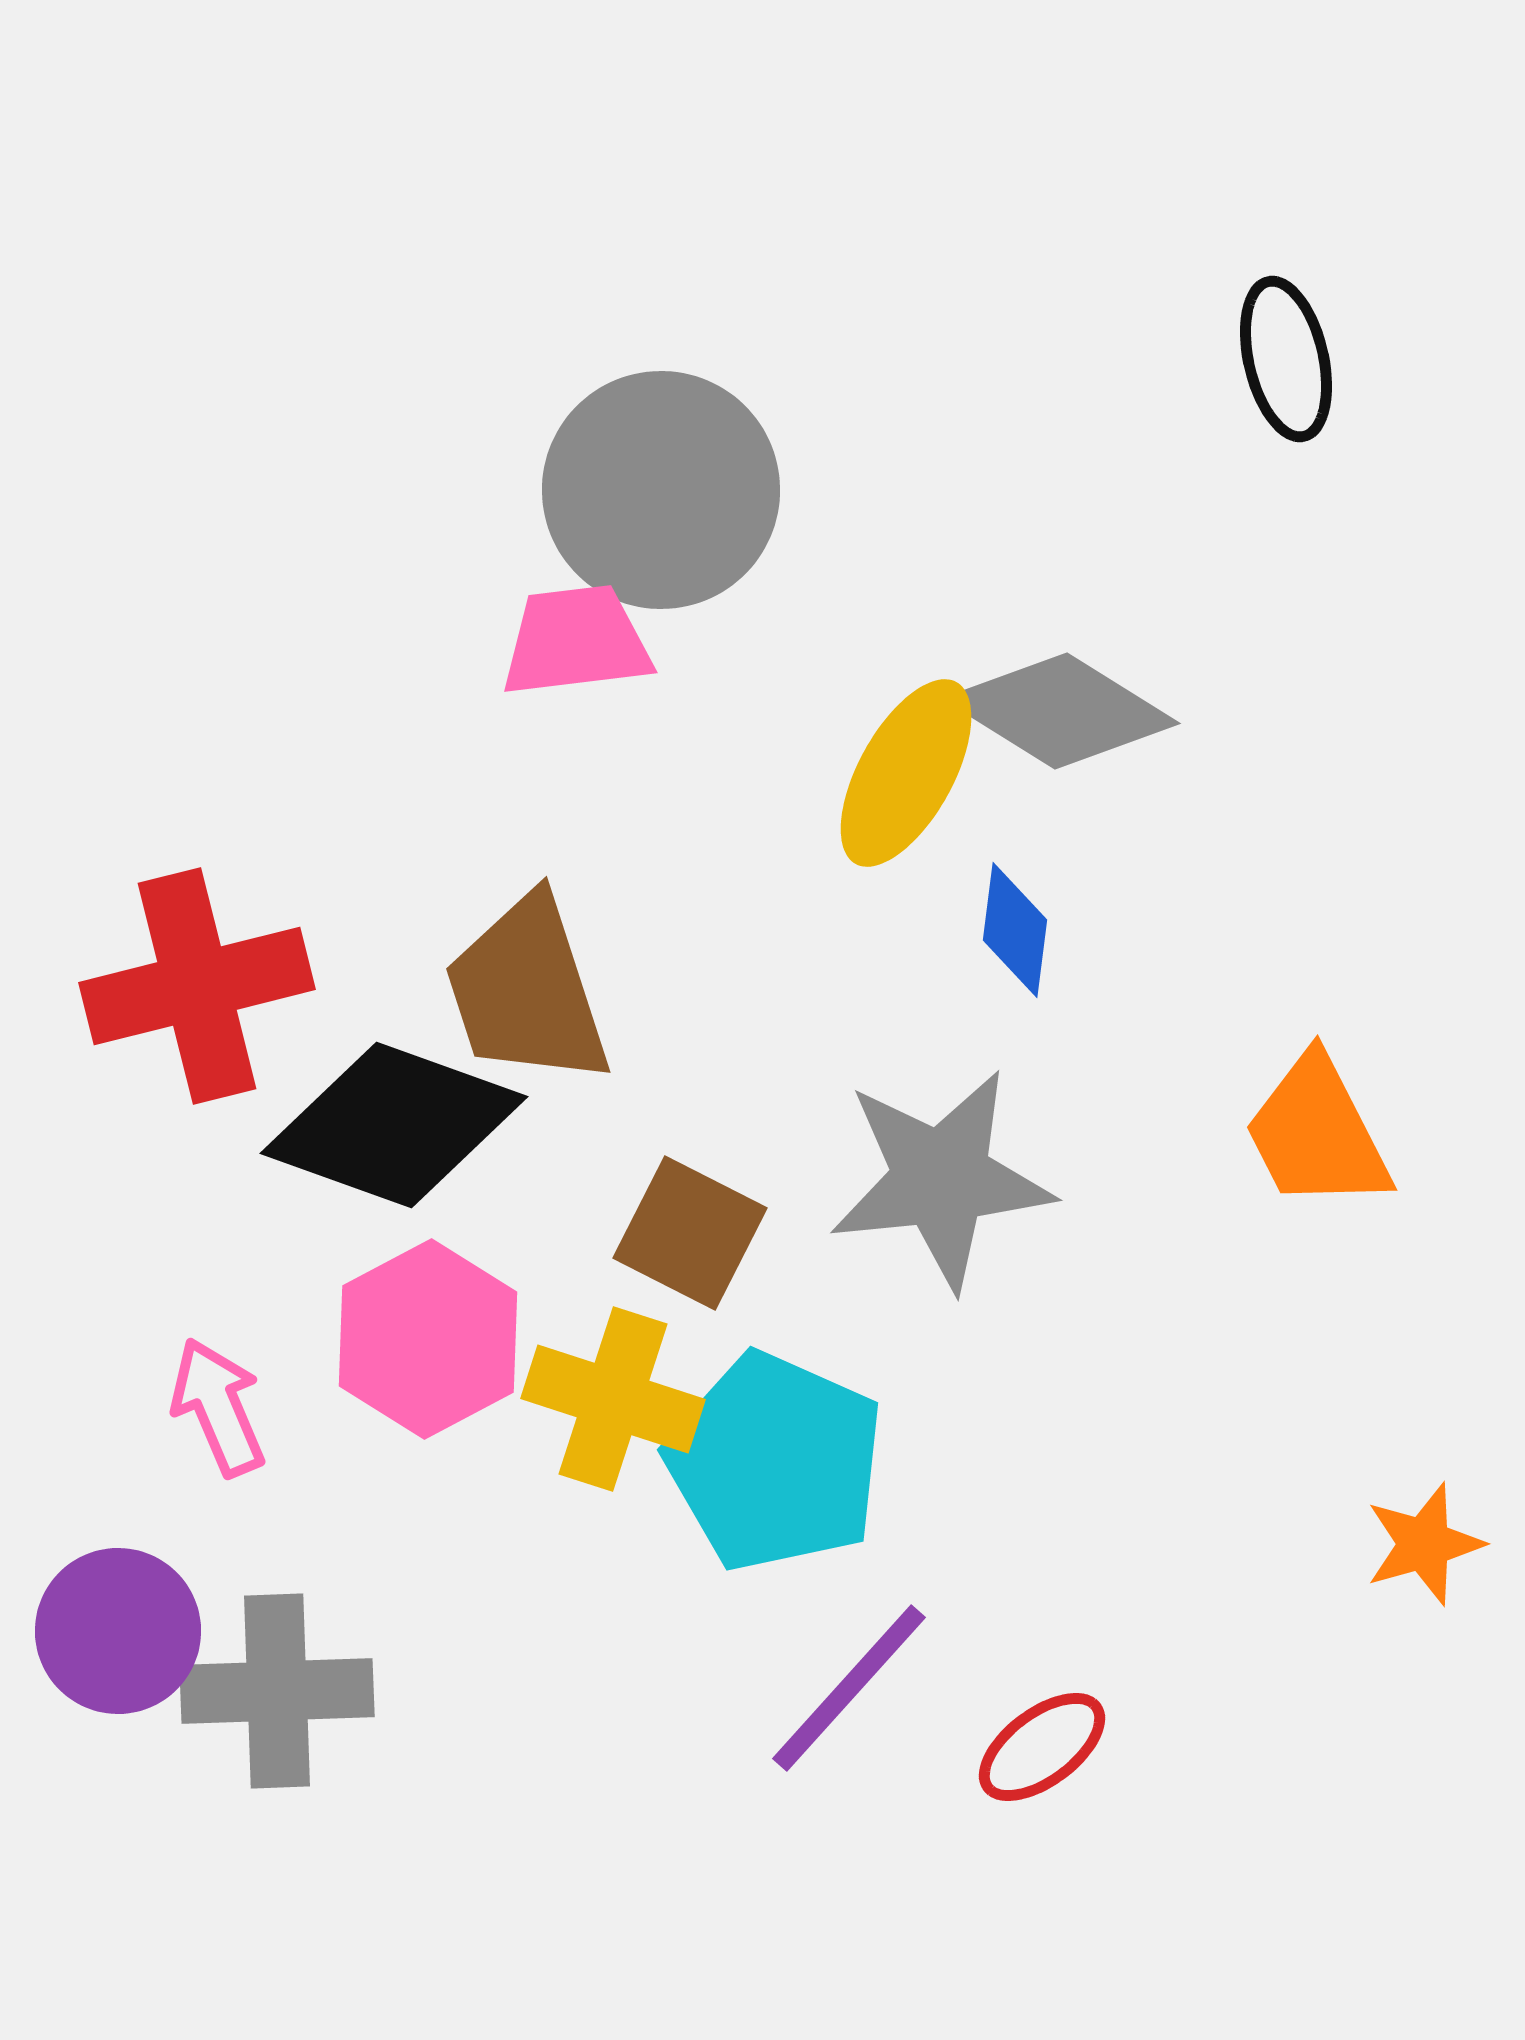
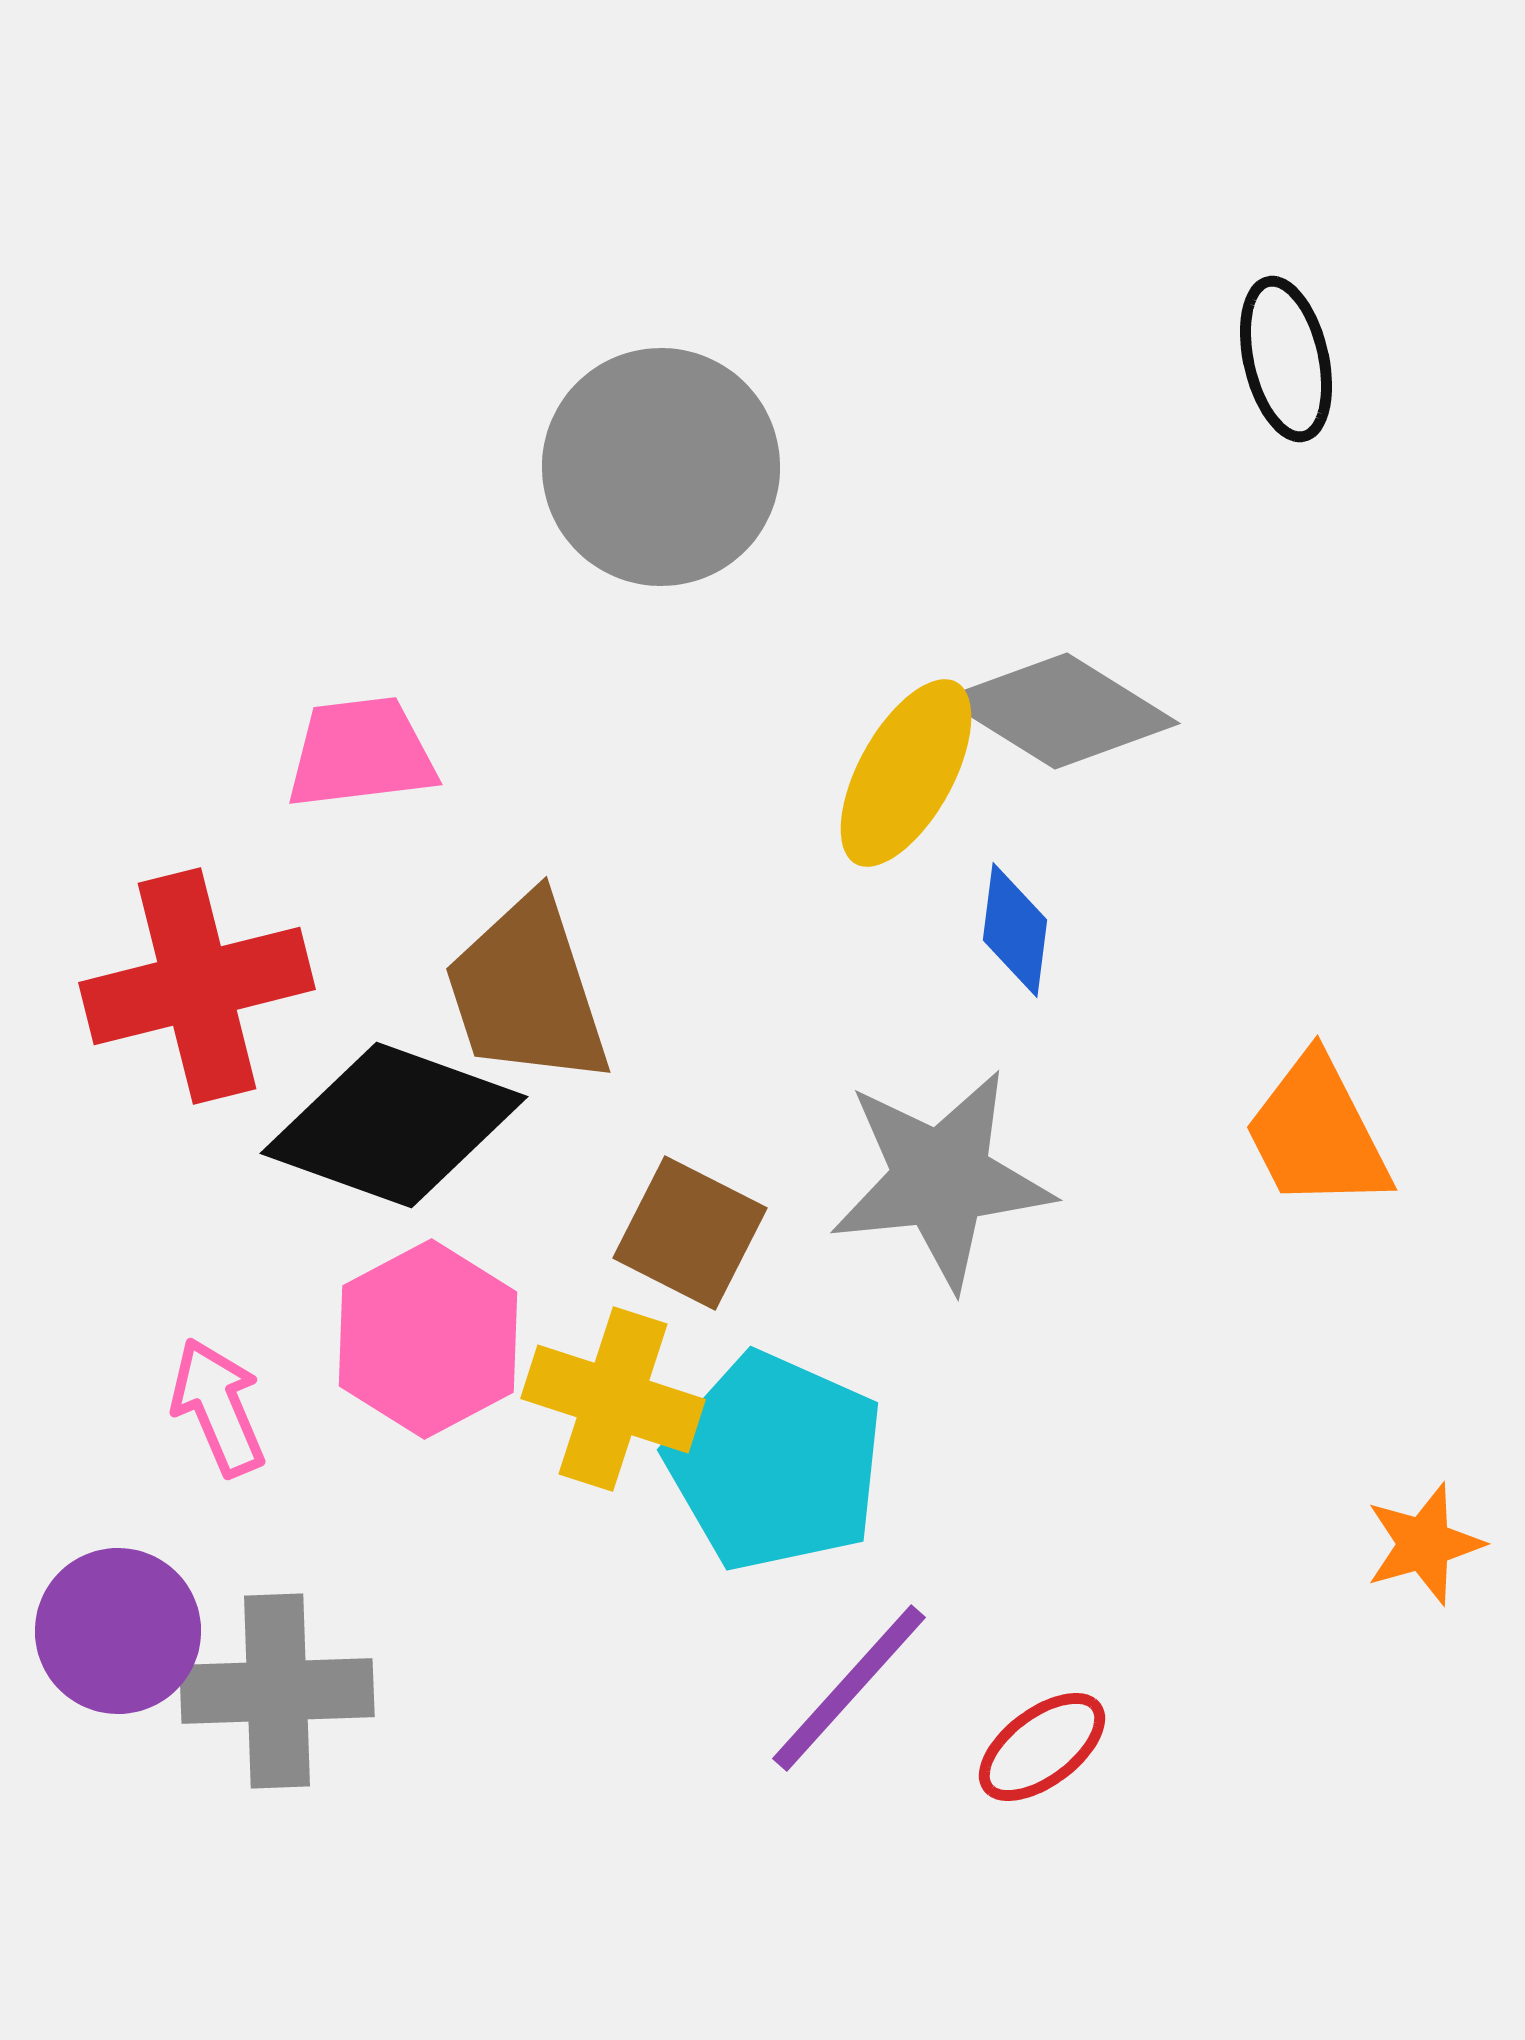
gray circle: moved 23 px up
pink trapezoid: moved 215 px left, 112 px down
